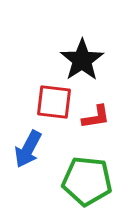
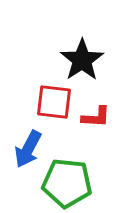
red L-shape: rotated 12 degrees clockwise
green pentagon: moved 20 px left, 2 px down
